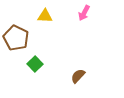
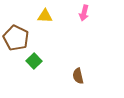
pink arrow: rotated 14 degrees counterclockwise
green square: moved 1 px left, 3 px up
brown semicircle: rotated 56 degrees counterclockwise
